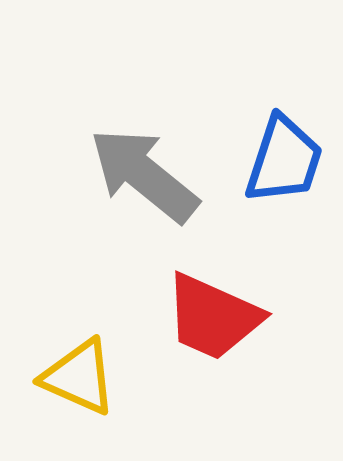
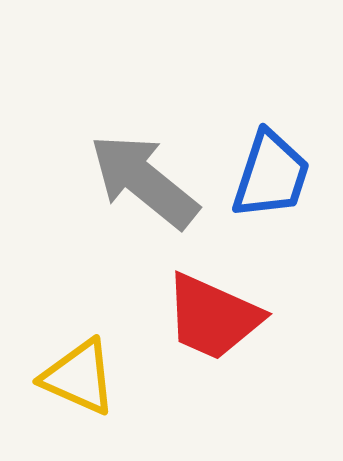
blue trapezoid: moved 13 px left, 15 px down
gray arrow: moved 6 px down
